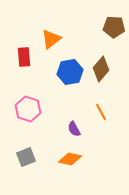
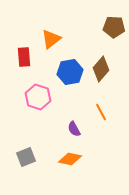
pink hexagon: moved 10 px right, 12 px up
